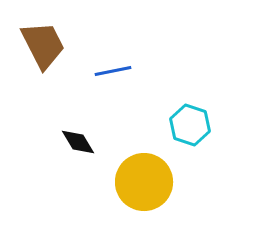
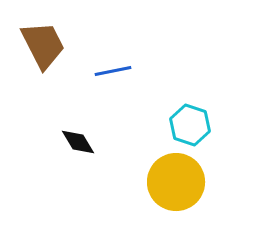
yellow circle: moved 32 px right
